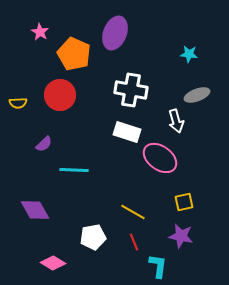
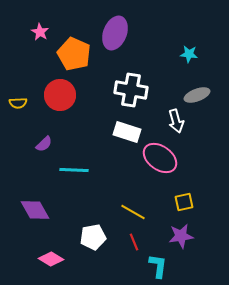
purple star: rotated 20 degrees counterclockwise
pink diamond: moved 2 px left, 4 px up
